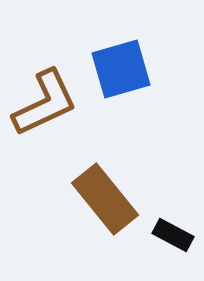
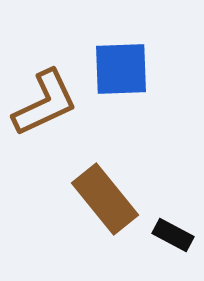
blue square: rotated 14 degrees clockwise
